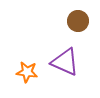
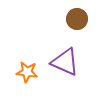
brown circle: moved 1 px left, 2 px up
